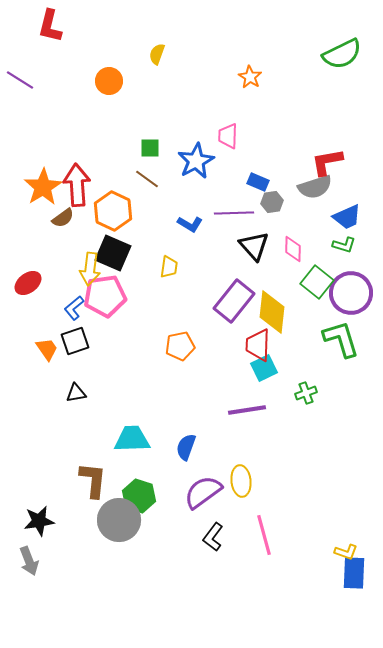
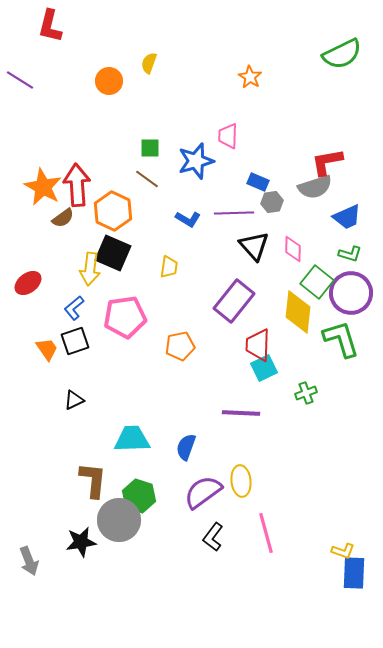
yellow semicircle at (157, 54): moved 8 px left, 9 px down
blue star at (196, 161): rotated 12 degrees clockwise
orange star at (43, 187): rotated 12 degrees counterclockwise
blue L-shape at (190, 224): moved 2 px left, 5 px up
green L-shape at (344, 245): moved 6 px right, 9 px down
pink pentagon at (105, 296): moved 20 px right, 21 px down
yellow diamond at (272, 312): moved 26 px right
black triangle at (76, 393): moved 2 px left, 7 px down; rotated 15 degrees counterclockwise
purple line at (247, 410): moved 6 px left, 3 px down; rotated 12 degrees clockwise
black star at (39, 521): moved 42 px right, 21 px down
pink line at (264, 535): moved 2 px right, 2 px up
yellow L-shape at (346, 552): moved 3 px left, 1 px up
